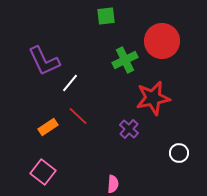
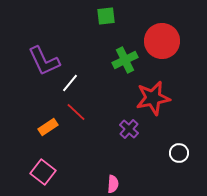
red line: moved 2 px left, 4 px up
